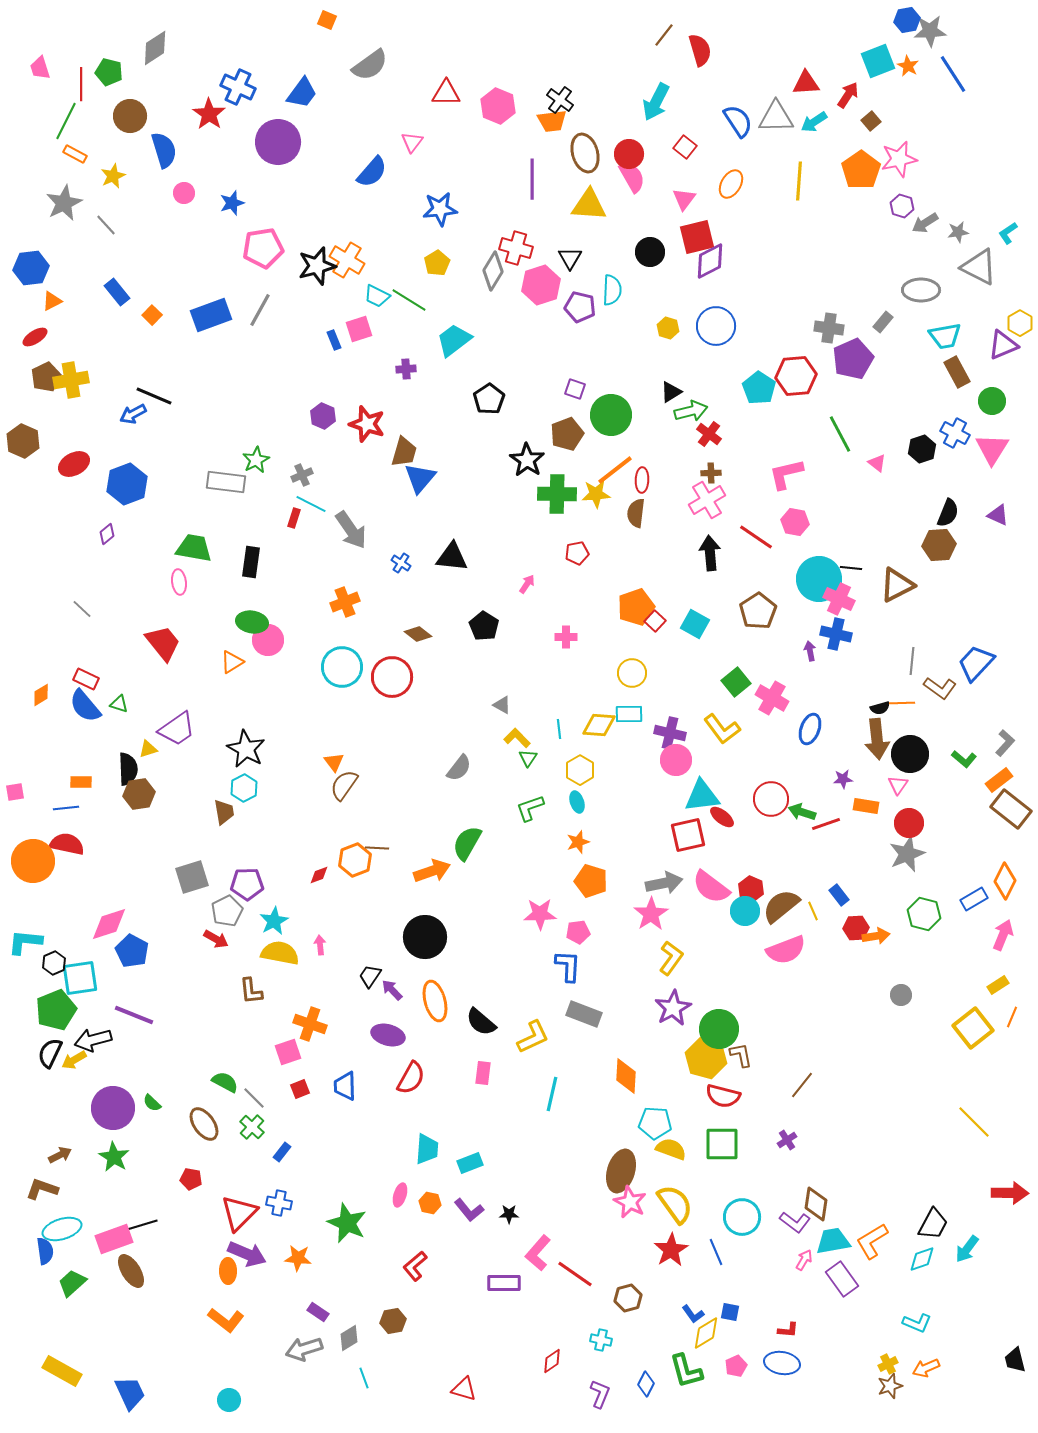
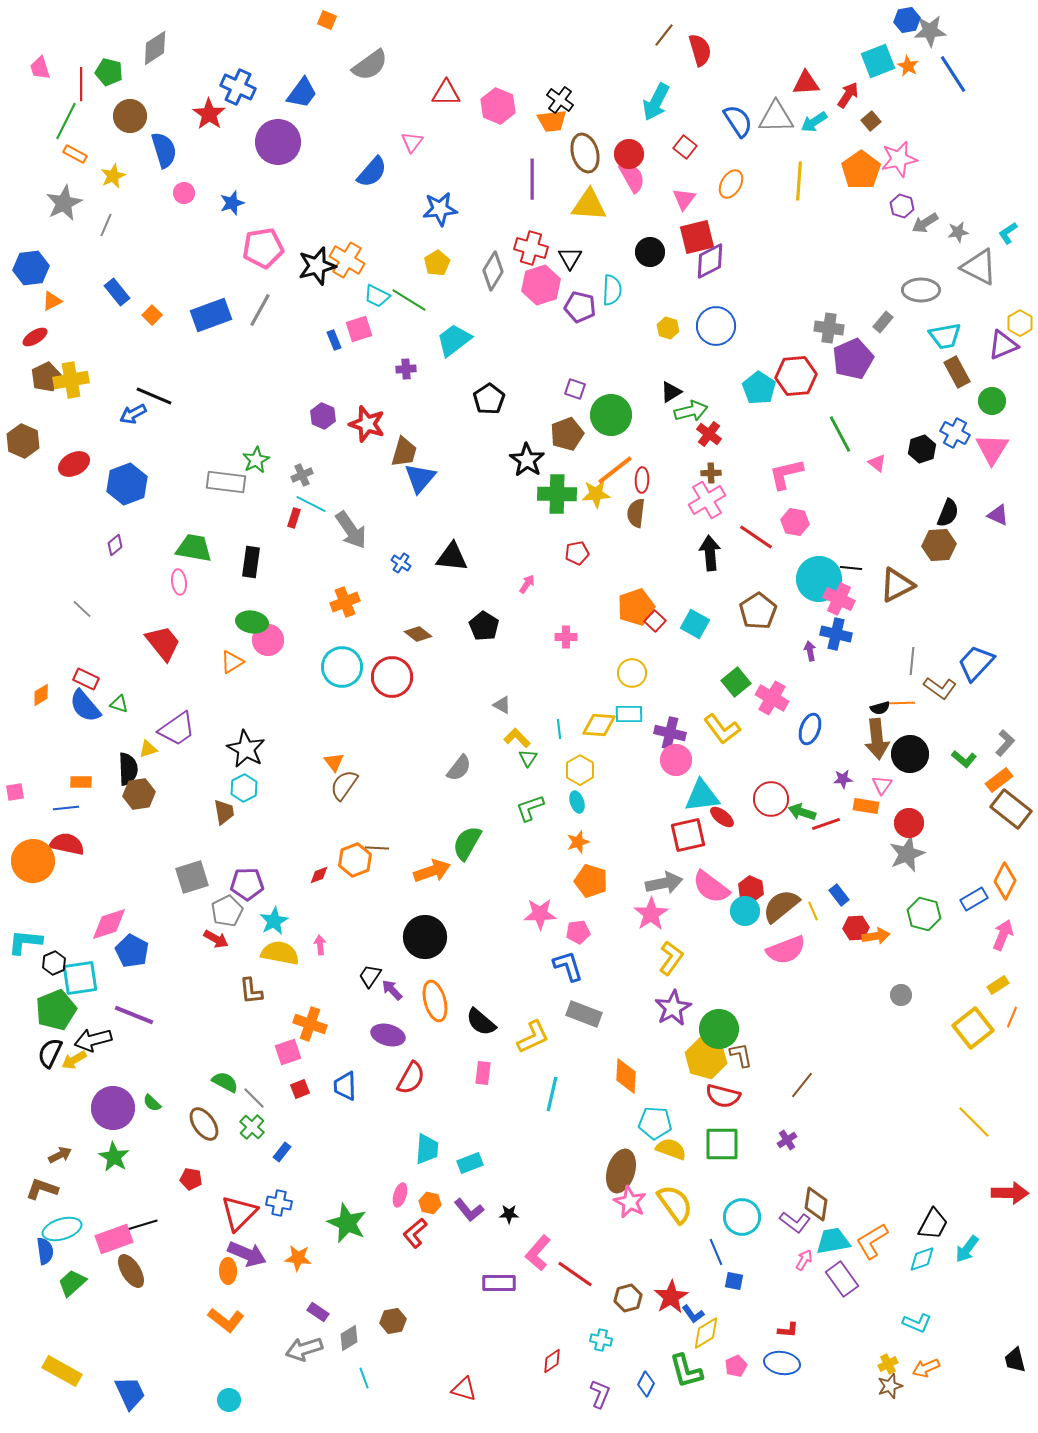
gray line at (106, 225): rotated 65 degrees clockwise
red cross at (516, 248): moved 15 px right
purple diamond at (107, 534): moved 8 px right, 11 px down
pink triangle at (898, 785): moved 16 px left
blue L-shape at (568, 966): rotated 20 degrees counterclockwise
red star at (671, 1250): moved 47 px down
red L-shape at (415, 1266): moved 33 px up
purple rectangle at (504, 1283): moved 5 px left
blue square at (730, 1312): moved 4 px right, 31 px up
